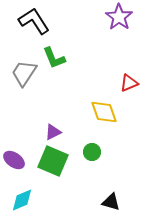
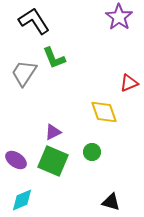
purple ellipse: moved 2 px right
